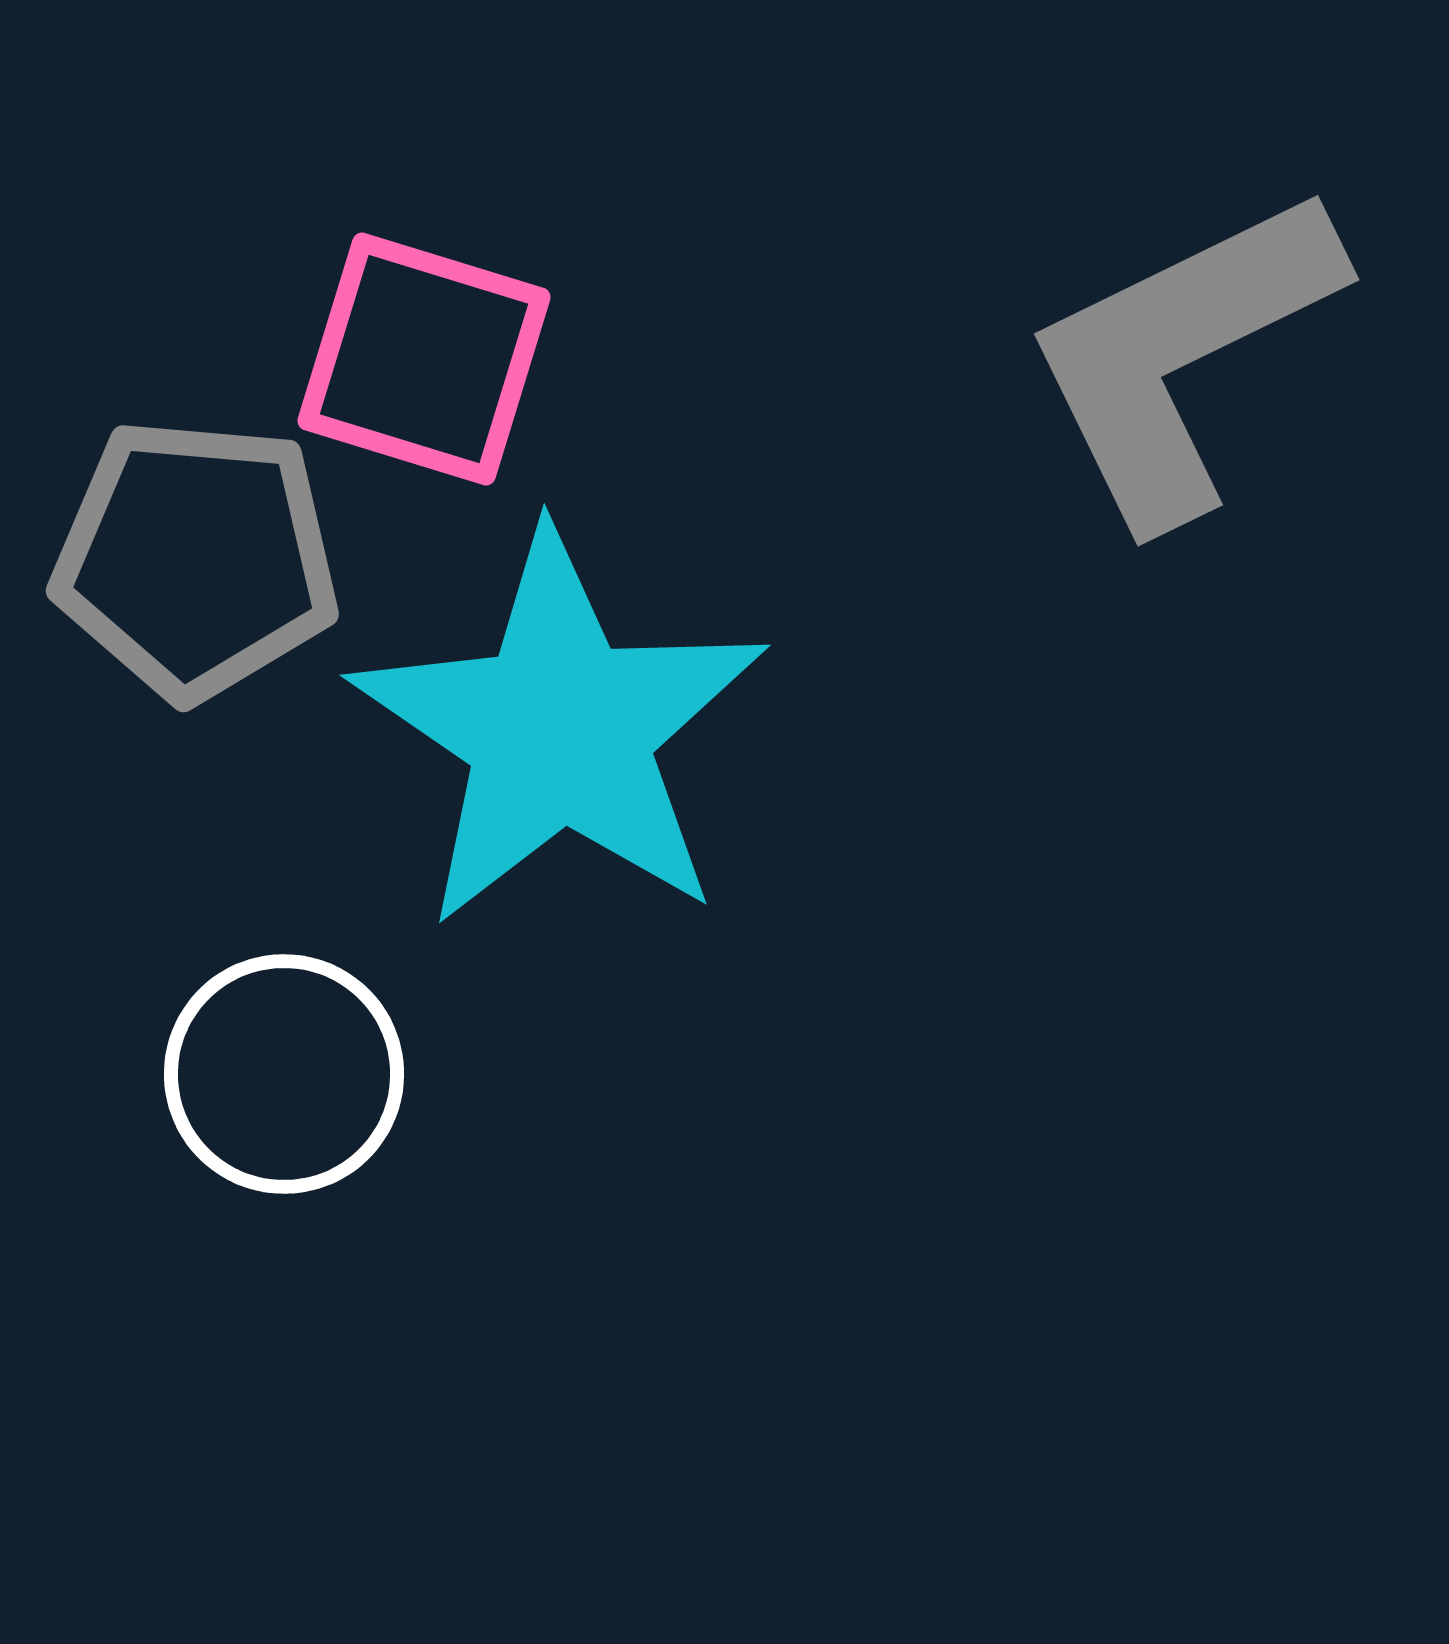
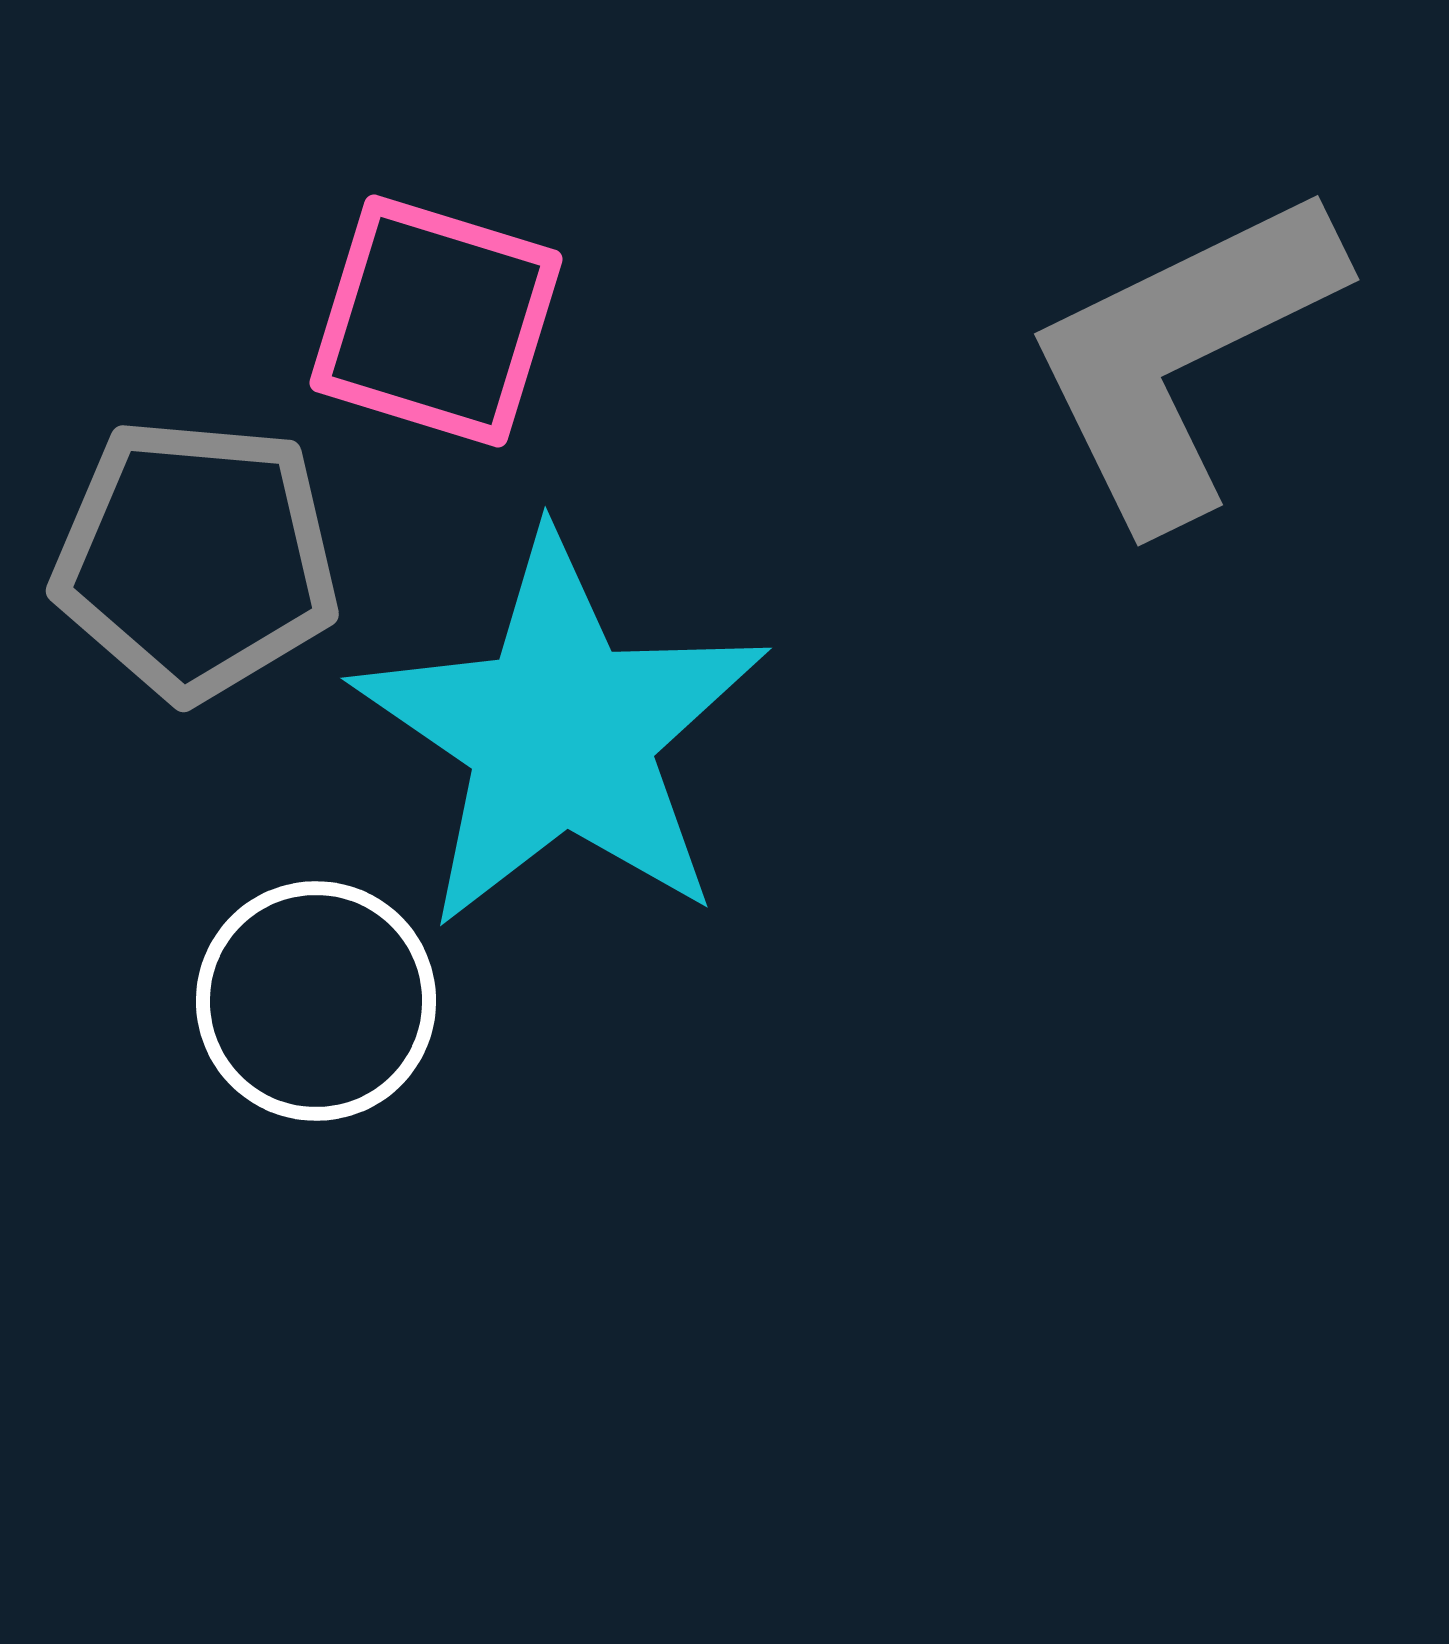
pink square: moved 12 px right, 38 px up
cyan star: moved 1 px right, 3 px down
white circle: moved 32 px right, 73 px up
